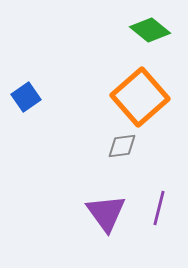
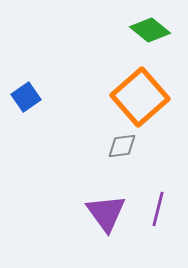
purple line: moved 1 px left, 1 px down
